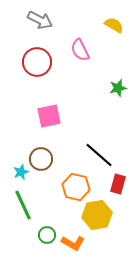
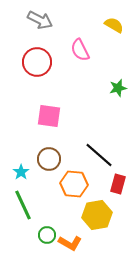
pink square: rotated 20 degrees clockwise
brown circle: moved 8 px right
cyan star: rotated 14 degrees counterclockwise
orange hexagon: moved 2 px left, 3 px up; rotated 8 degrees counterclockwise
orange L-shape: moved 3 px left
